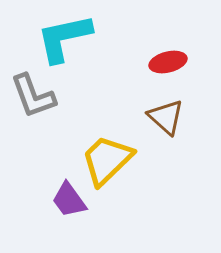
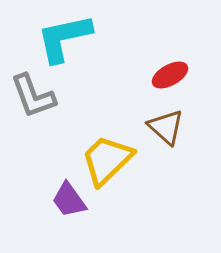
red ellipse: moved 2 px right, 13 px down; rotated 15 degrees counterclockwise
brown triangle: moved 10 px down
